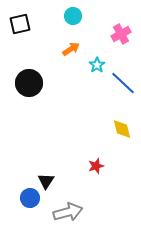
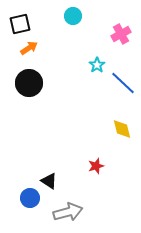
orange arrow: moved 42 px left, 1 px up
black triangle: moved 3 px right; rotated 30 degrees counterclockwise
